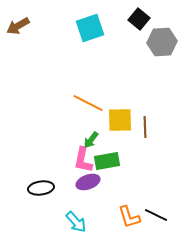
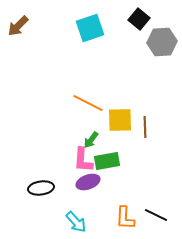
brown arrow: rotated 15 degrees counterclockwise
pink L-shape: rotated 8 degrees counterclockwise
orange L-shape: moved 4 px left, 1 px down; rotated 20 degrees clockwise
